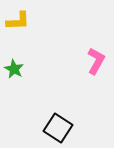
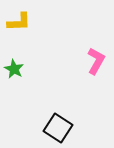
yellow L-shape: moved 1 px right, 1 px down
